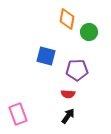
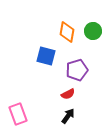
orange diamond: moved 13 px down
green circle: moved 4 px right, 1 px up
purple pentagon: rotated 15 degrees counterclockwise
red semicircle: rotated 32 degrees counterclockwise
